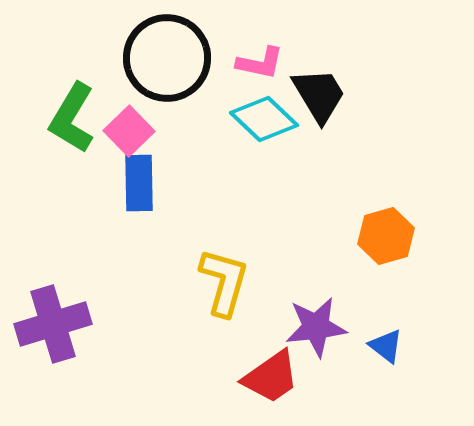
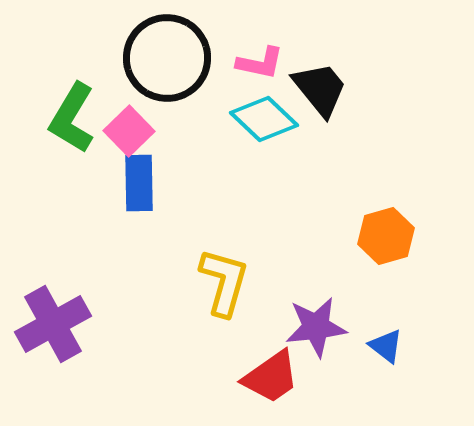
black trapezoid: moved 1 px right, 6 px up; rotated 8 degrees counterclockwise
purple cross: rotated 12 degrees counterclockwise
